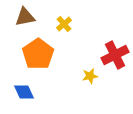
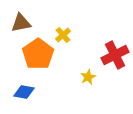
brown triangle: moved 4 px left, 6 px down
yellow cross: moved 1 px left, 11 px down
yellow star: moved 2 px left, 1 px down; rotated 14 degrees counterclockwise
blue diamond: rotated 55 degrees counterclockwise
